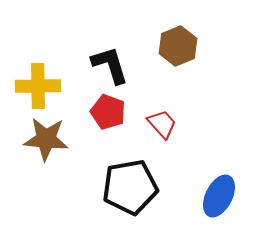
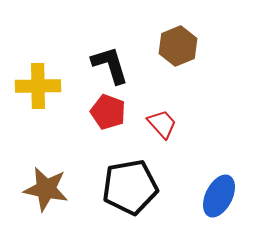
brown star: moved 50 px down; rotated 6 degrees clockwise
